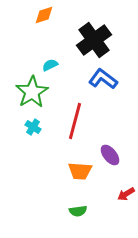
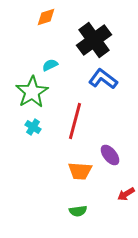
orange diamond: moved 2 px right, 2 px down
